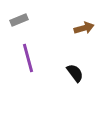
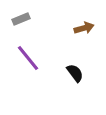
gray rectangle: moved 2 px right, 1 px up
purple line: rotated 24 degrees counterclockwise
